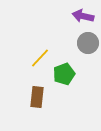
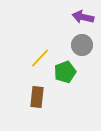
purple arrow: moved 1 px down
gray circle: moved 6 px left, 2 px down
green pentagon: moved 1 px right, 2 px up
